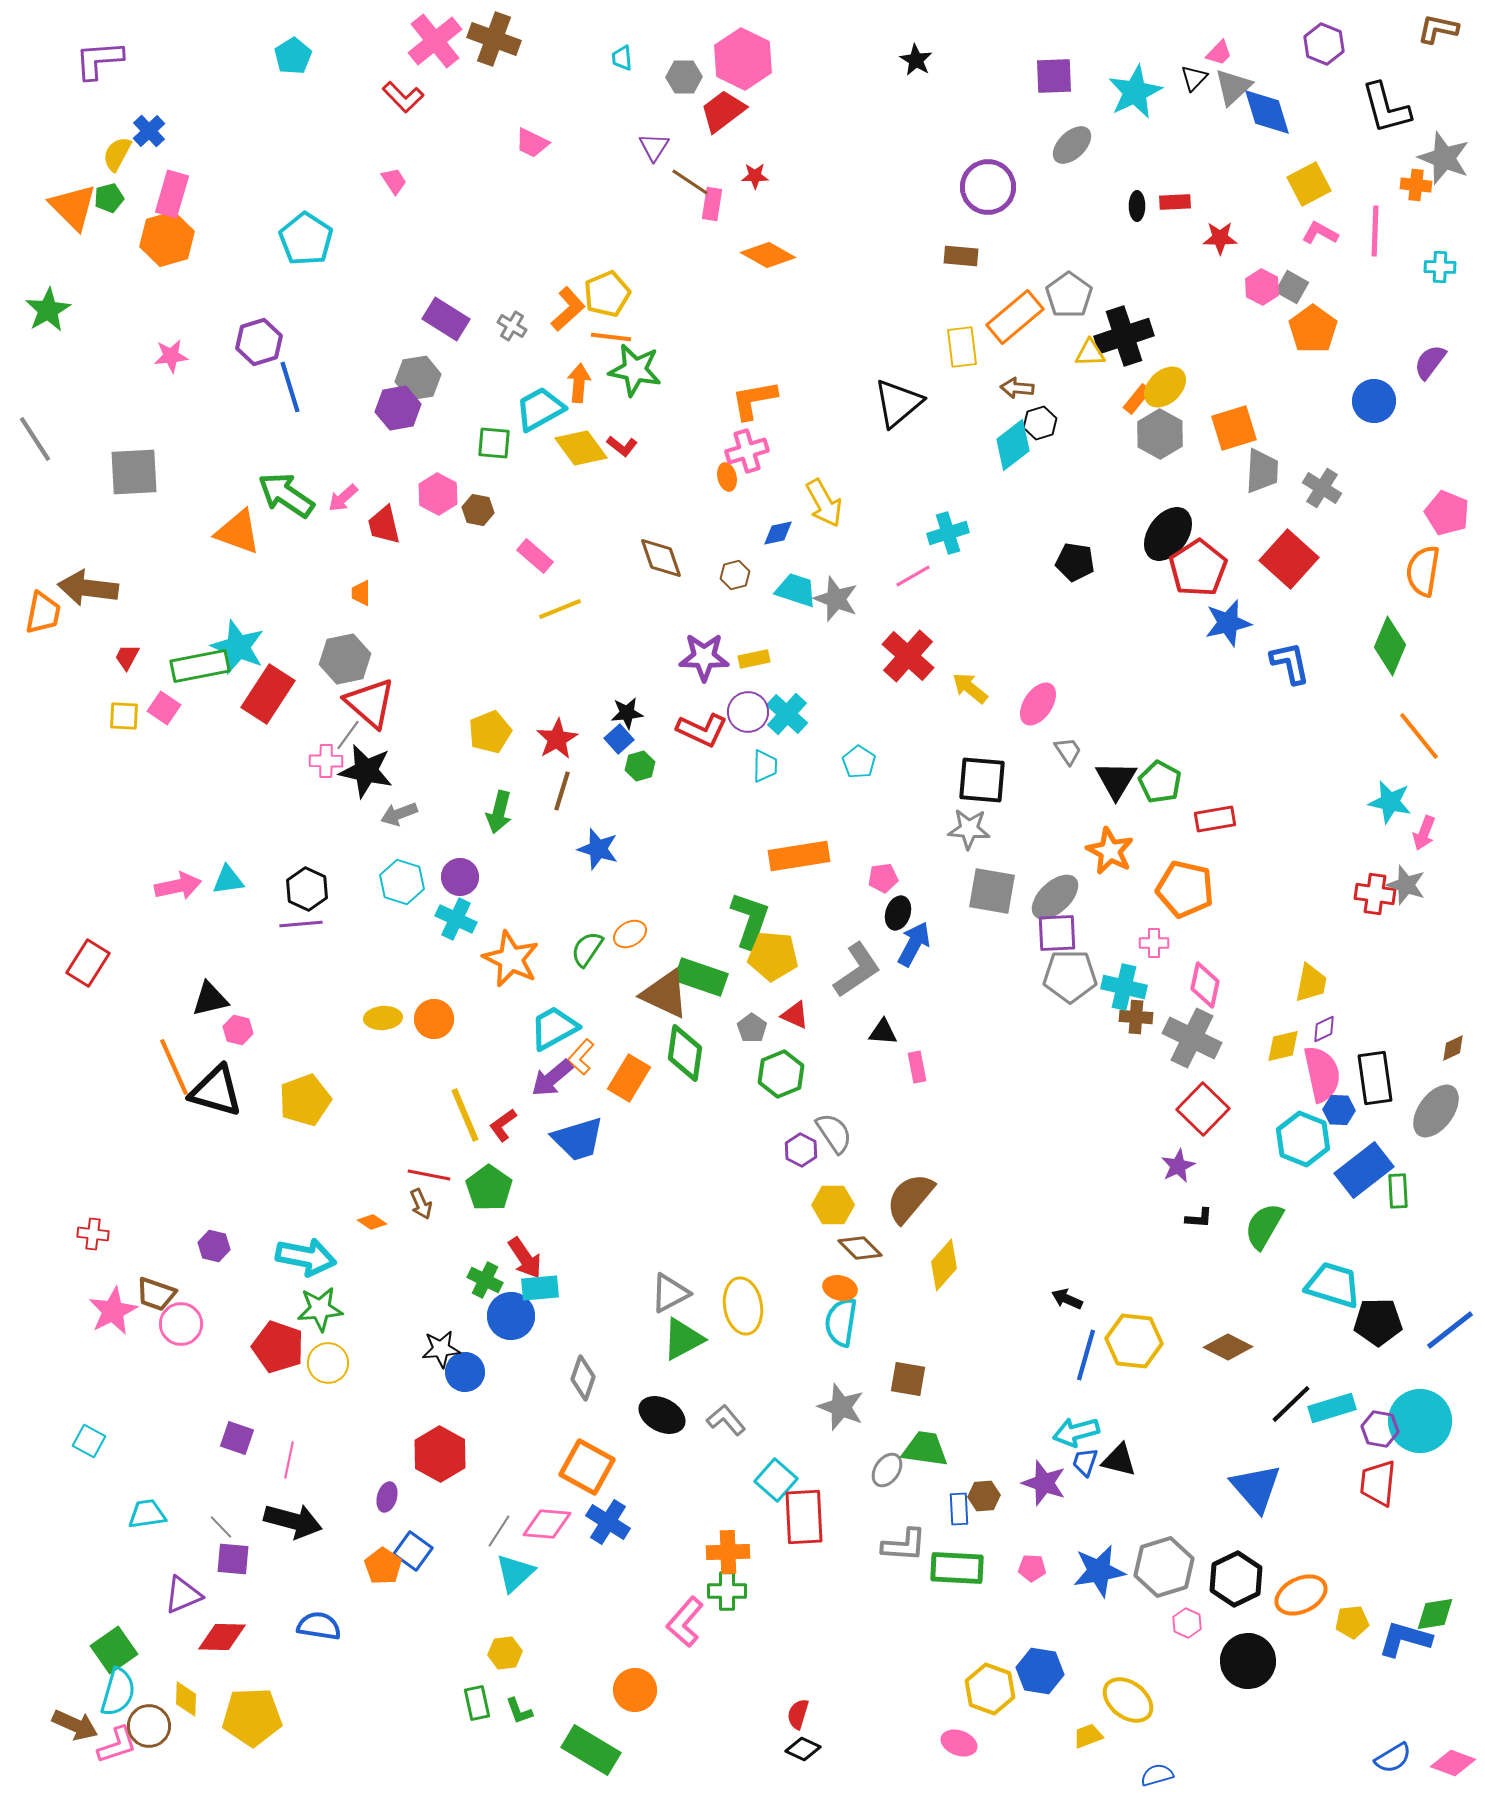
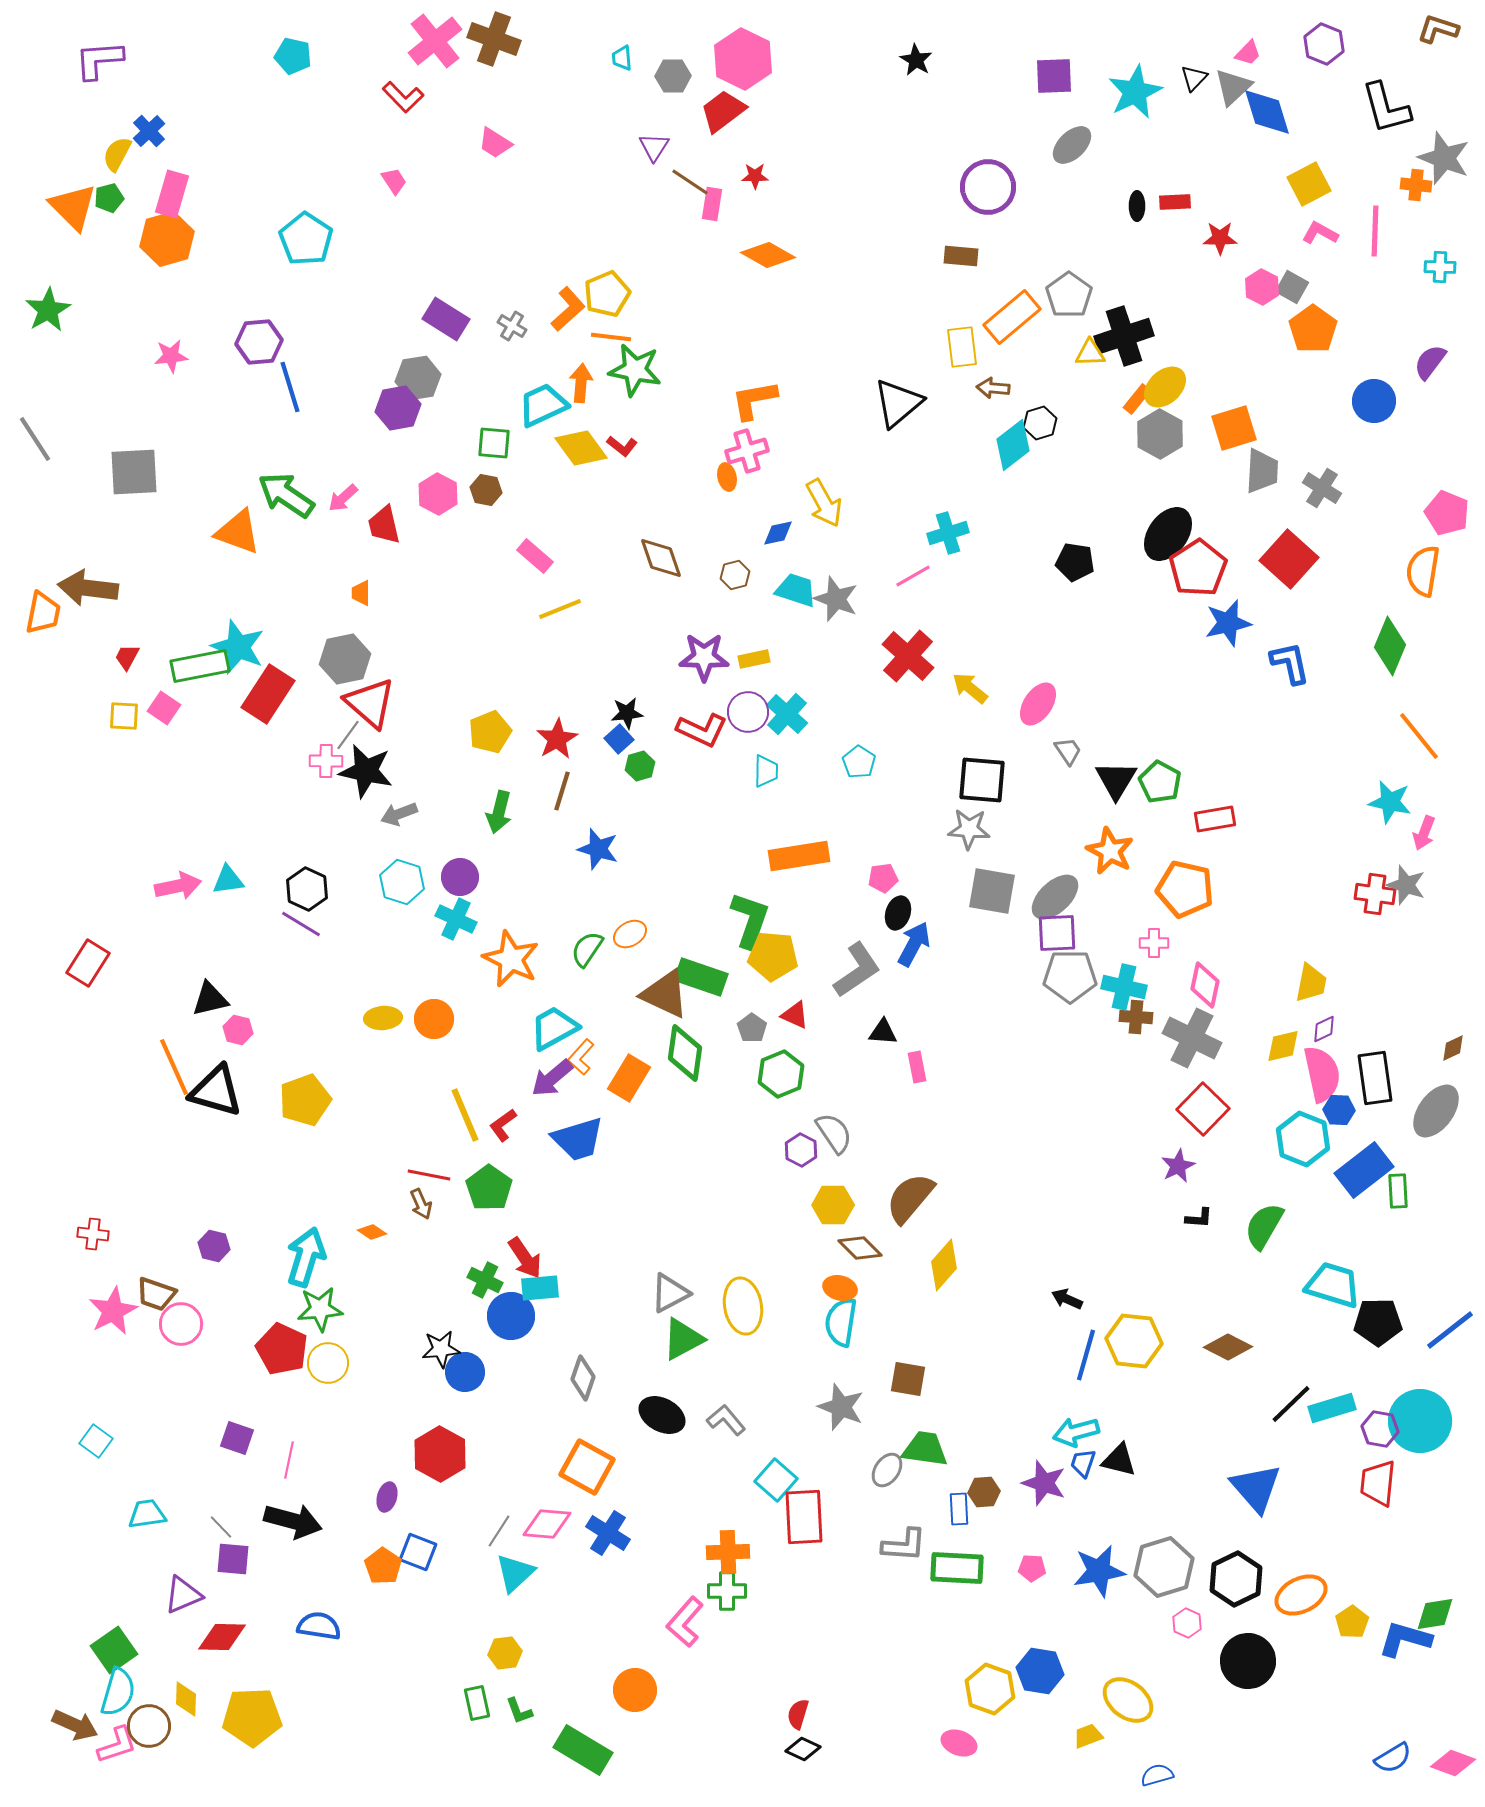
brown L-shape at (1438, 29): rotated 6 degrees clockwise
pink trapezoid at (1219, 53): moved 29 px right
cyan pentagon at (293, 56): rotated 27 degrees counterclockwise
gray hexagon at (684, 77): moved 11 px left, 1 px up
pink trapezoid at (532, 143): moved 37 px left; rotated 6 degrees clockwise
orange rectangle at (1015, 317): moved 3 px left
purple hexagon at (259, 342): rotated 12 degrees clockwise
orange arrow at (579, 383): moved 2 px right
brown arrow at (1017, 388): moved 24 px left
cyan trapezoid at (540, 409): moved 3 px right, 4 px up; rotated 4 degrees clockwise
brown hexagon at (478, 510): moved 8 px right, 20 px up
cyan trapezoid at (765, 766): moved 1 px right, 5 px down
purple line at (301, 924): rotated 36 degrees clockwise
orange diamond at (372, 1222): moved 10 px down
cyan arrow at (306, 1257): rotated 84 degrees counterclockwise
red pentagon at (278, 1347): moved 4 px right, 2 px down; rotated 6 degrees clockwise
cyan square at (89, 1441): moved 7 px right; rotated 8 degrees clockwise
blue trapezoid at (1085, 1462): moved 2 px left, 1 px down
brown hexagon at (984, 1496): moved 4 px up
blue cross at (608, 1522): moved 11 px down
blue square at (413, 1551): moved 5 px right, 1 px down; rotated 15 degrees counterclockwise
yellow pentagon at (1352, 1622): rotated 28 degrees counterclockwise
green rectangle at (591, 1750): moved 8 px left
